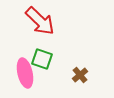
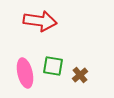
red arrow: rotated 36 degrees counterclockwise
green square: moved 11 px right, 7 px down; rotated 10 degrees counterclockwise
